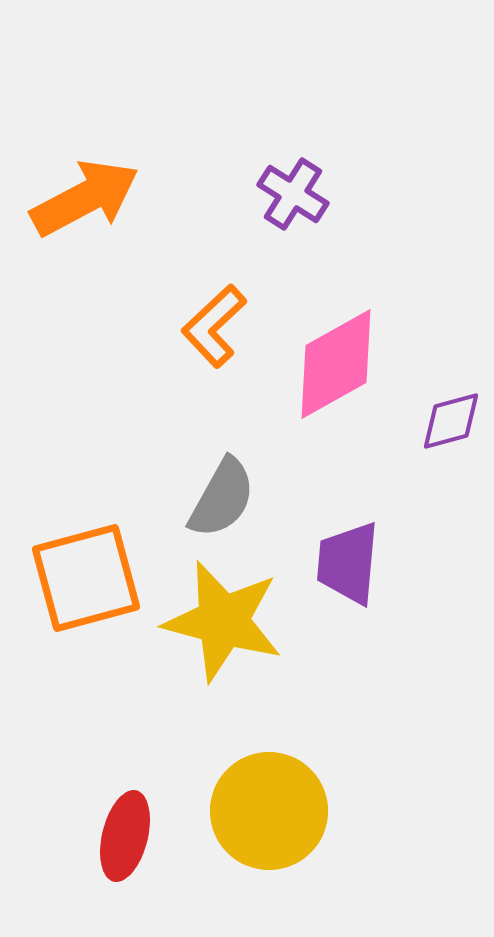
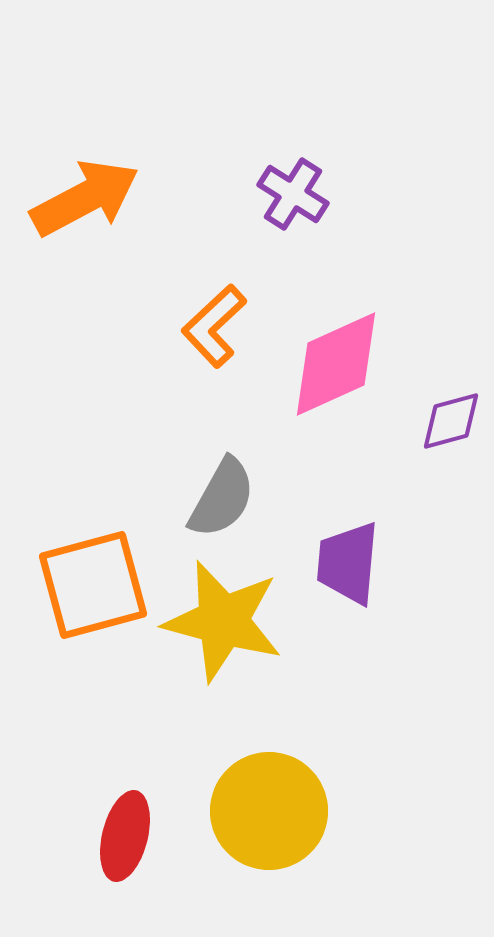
pink diamond: rotated 5 degrees clockwise
orange square: moved 7 px right, 7 px down
